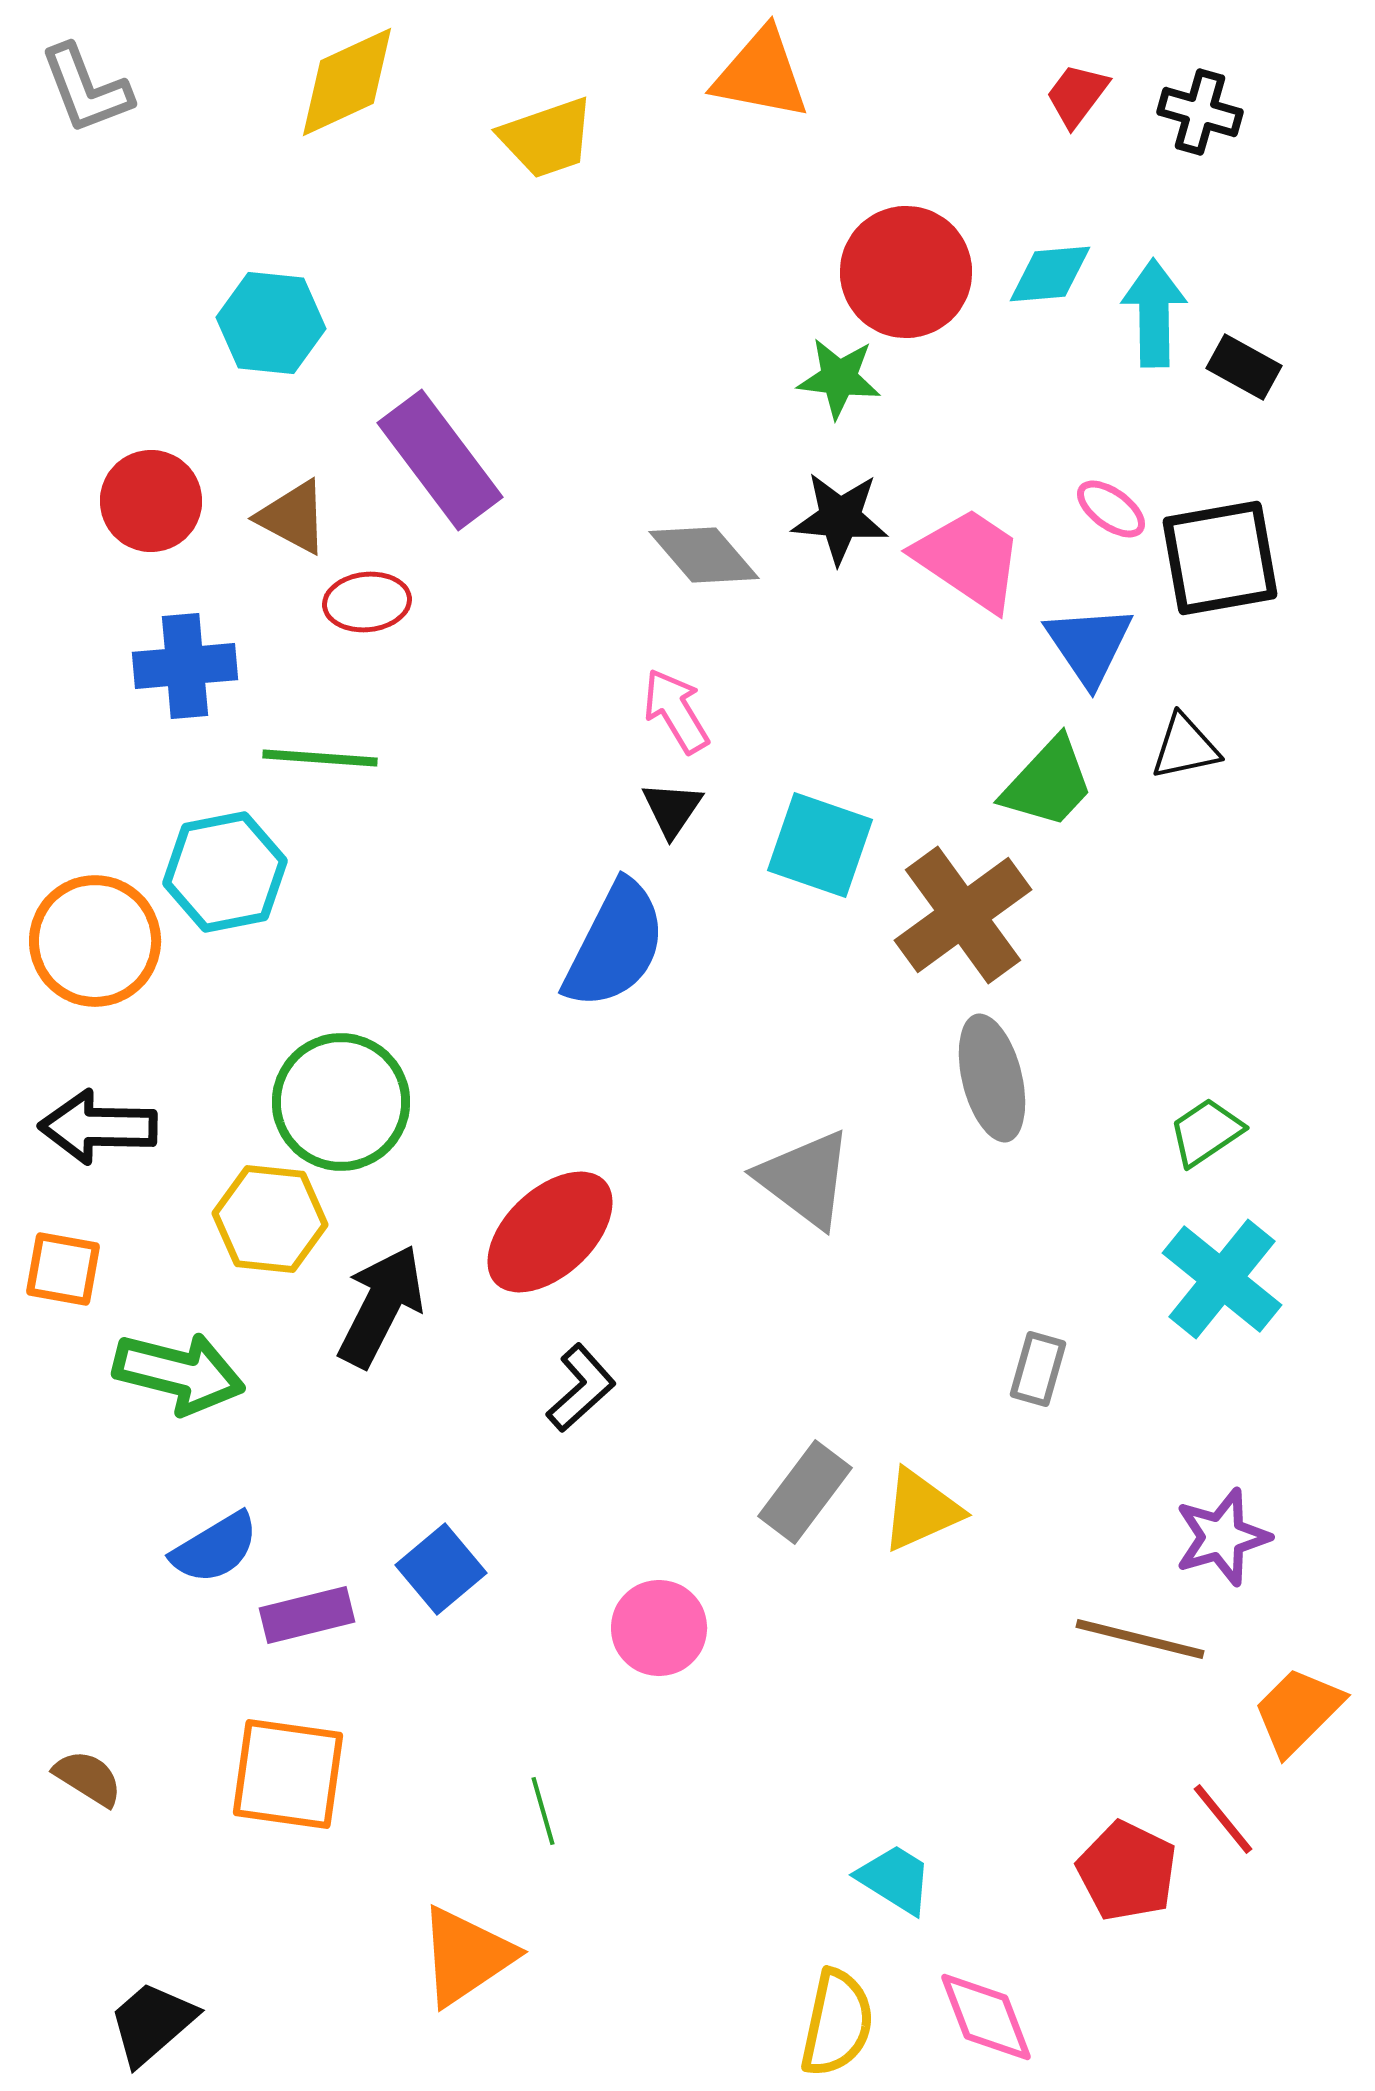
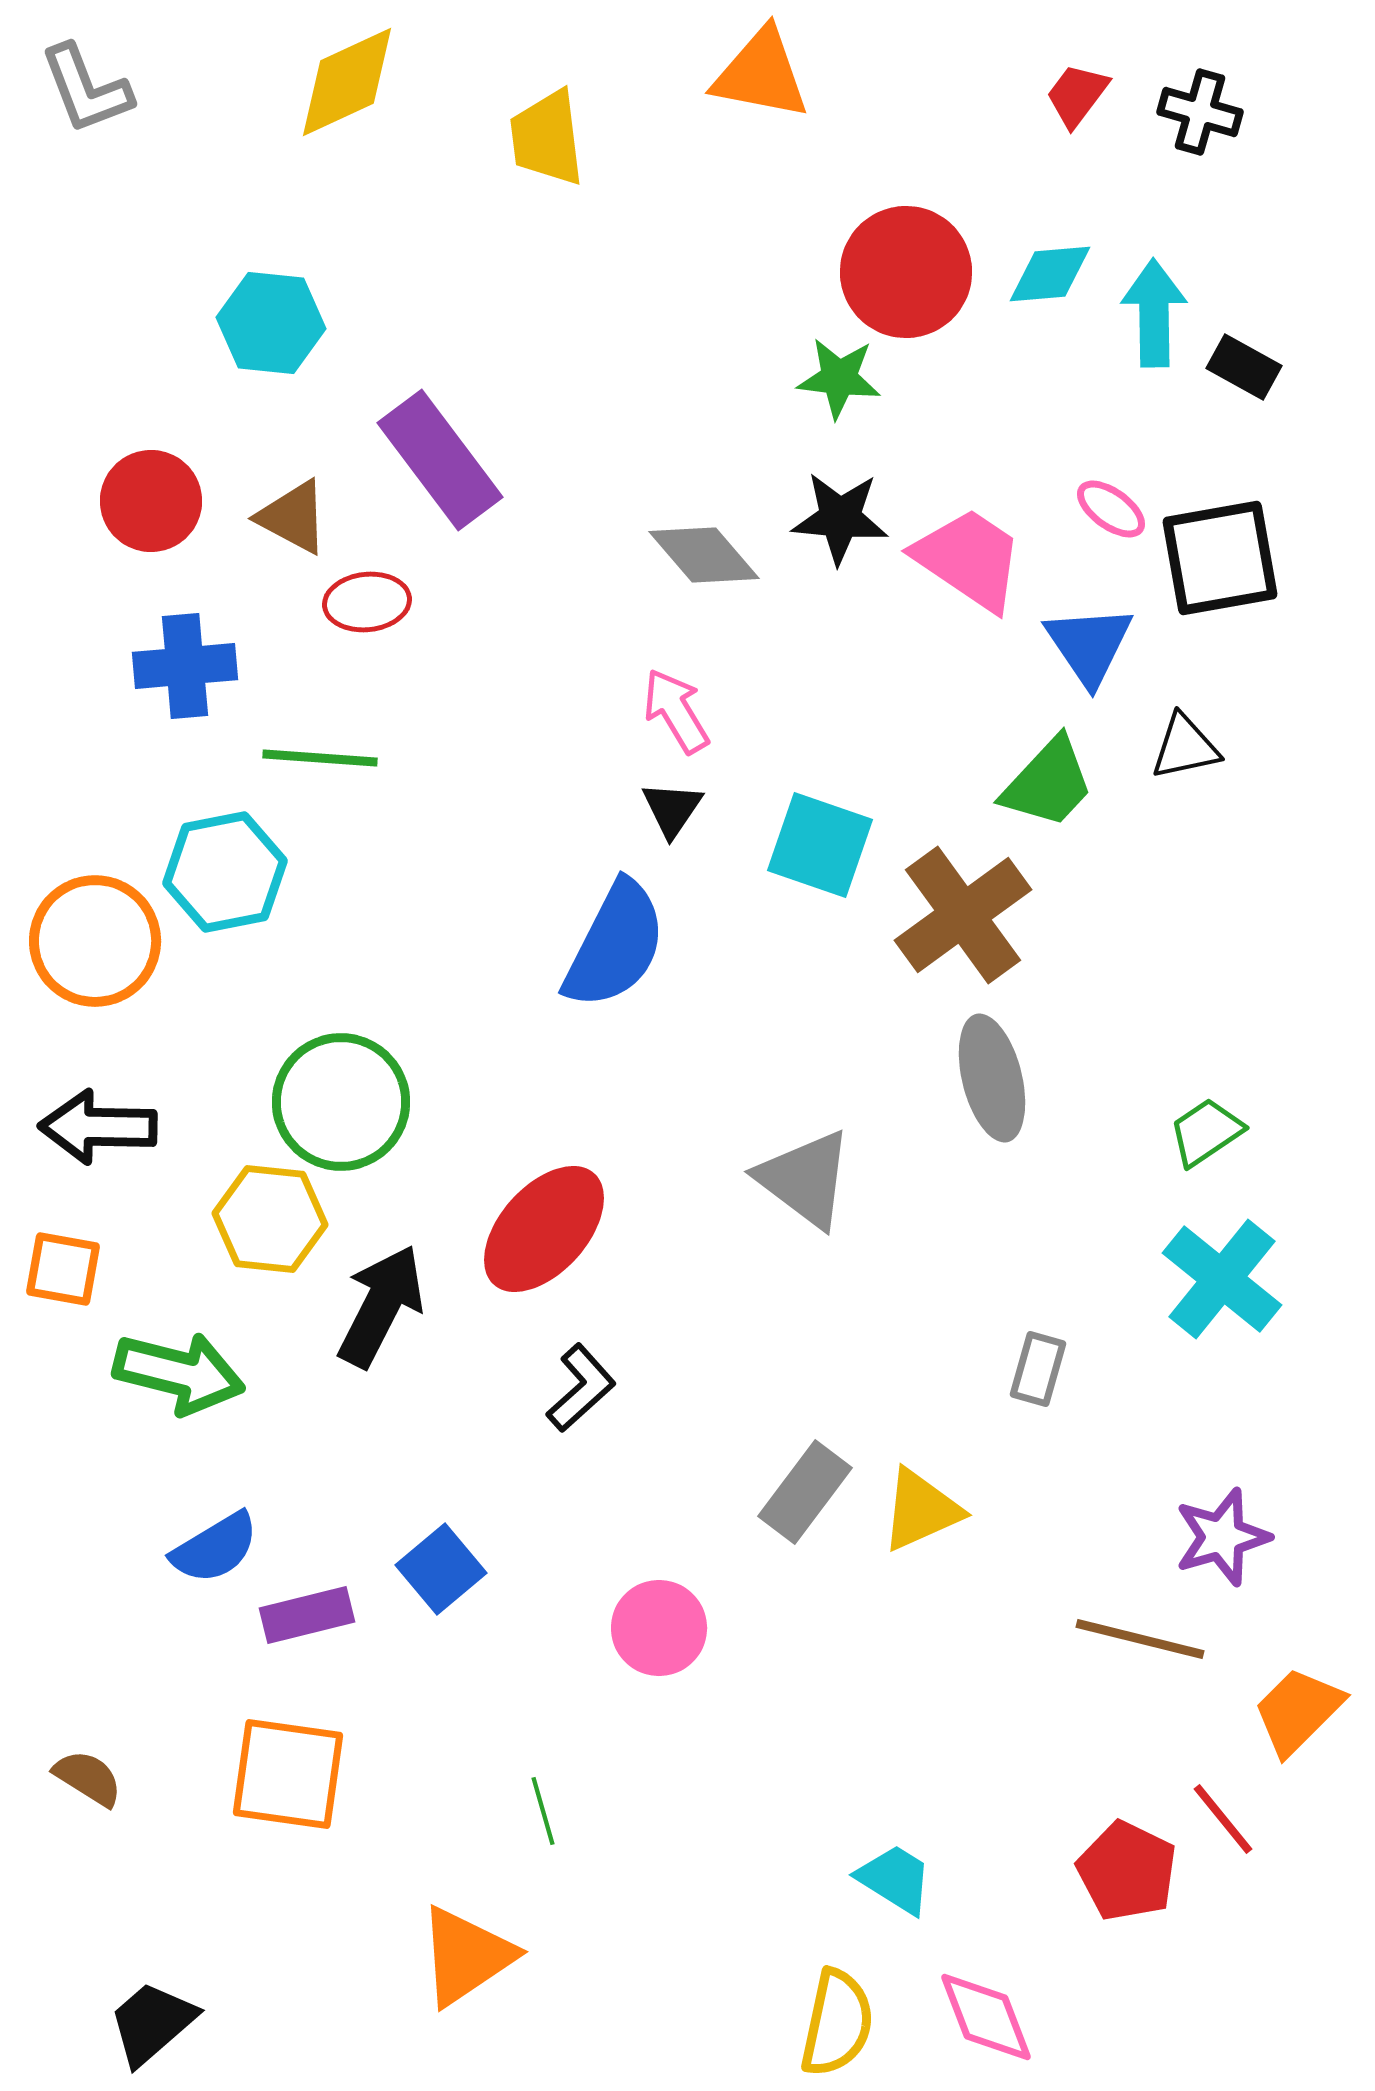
yellow trapezoid at (547, 138): rotated 102 degrees clockwise
red ellipse at (550, 1232): moved 6 px left, 3 px up; rotated 5 degrees counterclockwise
